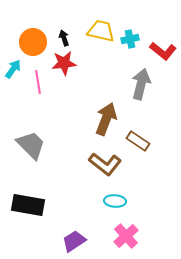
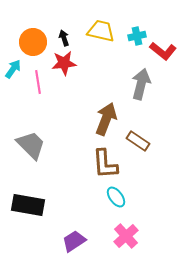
cyan cross: moved 7 px right, 3 px up
brown L-shape: rotated 48 degrees clockwise
cyan ellipse: moved 1 px right, 4 px up; rotated 50 degrees clockwise
